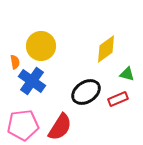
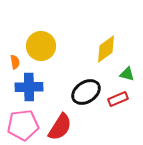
blue cross: moved 3 px left, 6 px down; rotated 36 degrees counterclockwise
